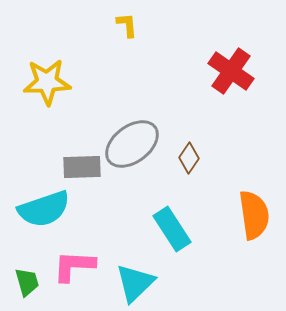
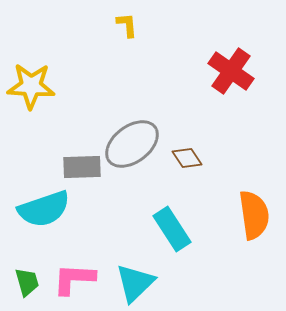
yellow star: moved 16 px left, 4 px down; rotated 6 degrees clockwise
brown diamond: moved 2 px left; rotated 68 degrees counterclockwise
pink L-shape: moved 13 px down
